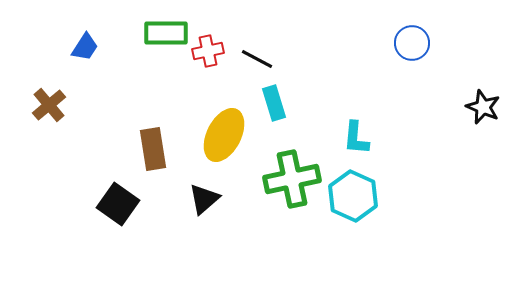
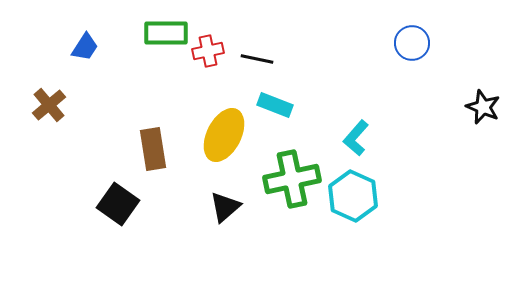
black line: rotated 16 degrees counterclockwise
cyan rectangle: moved 1 px right, 2 px down; rotated 52 degrees counterclockwise
cyan L-shape: rotated 36 degrees clockwise
black triangle: moved 21 px right, 8 px down
